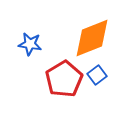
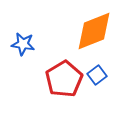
orange diamond: moved 2 px right, 7 px up
blue star: moved 7 px left
